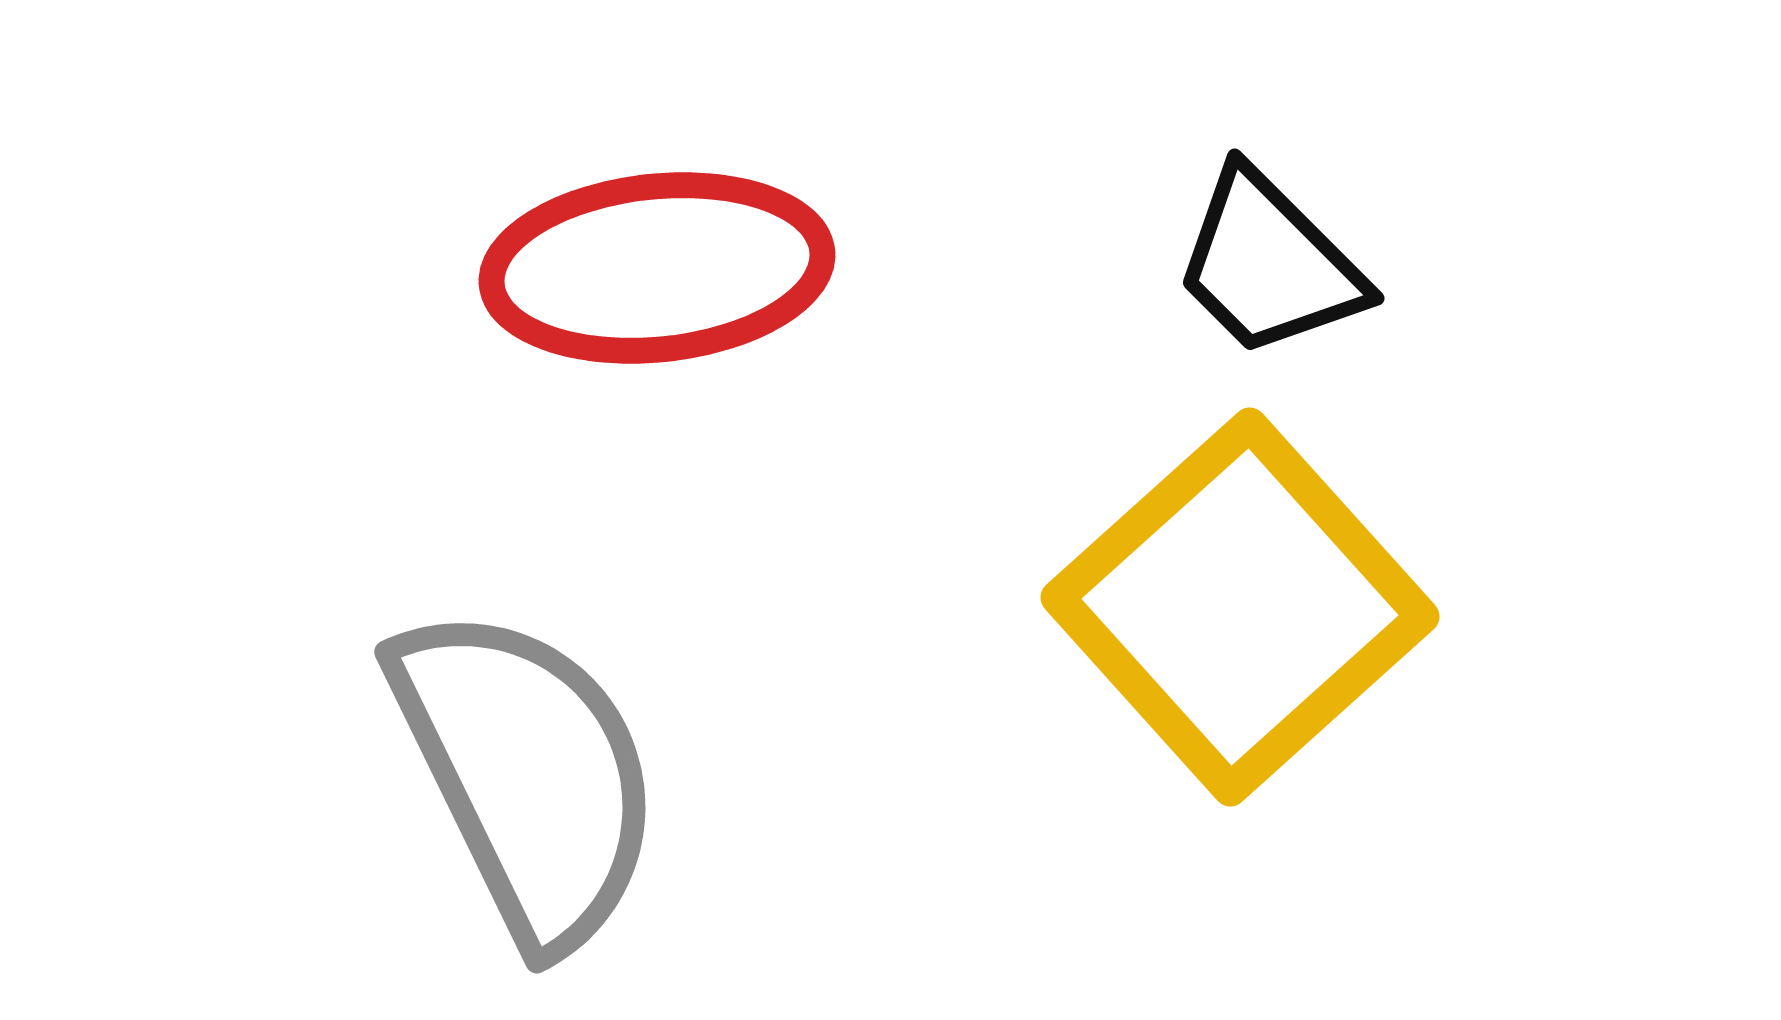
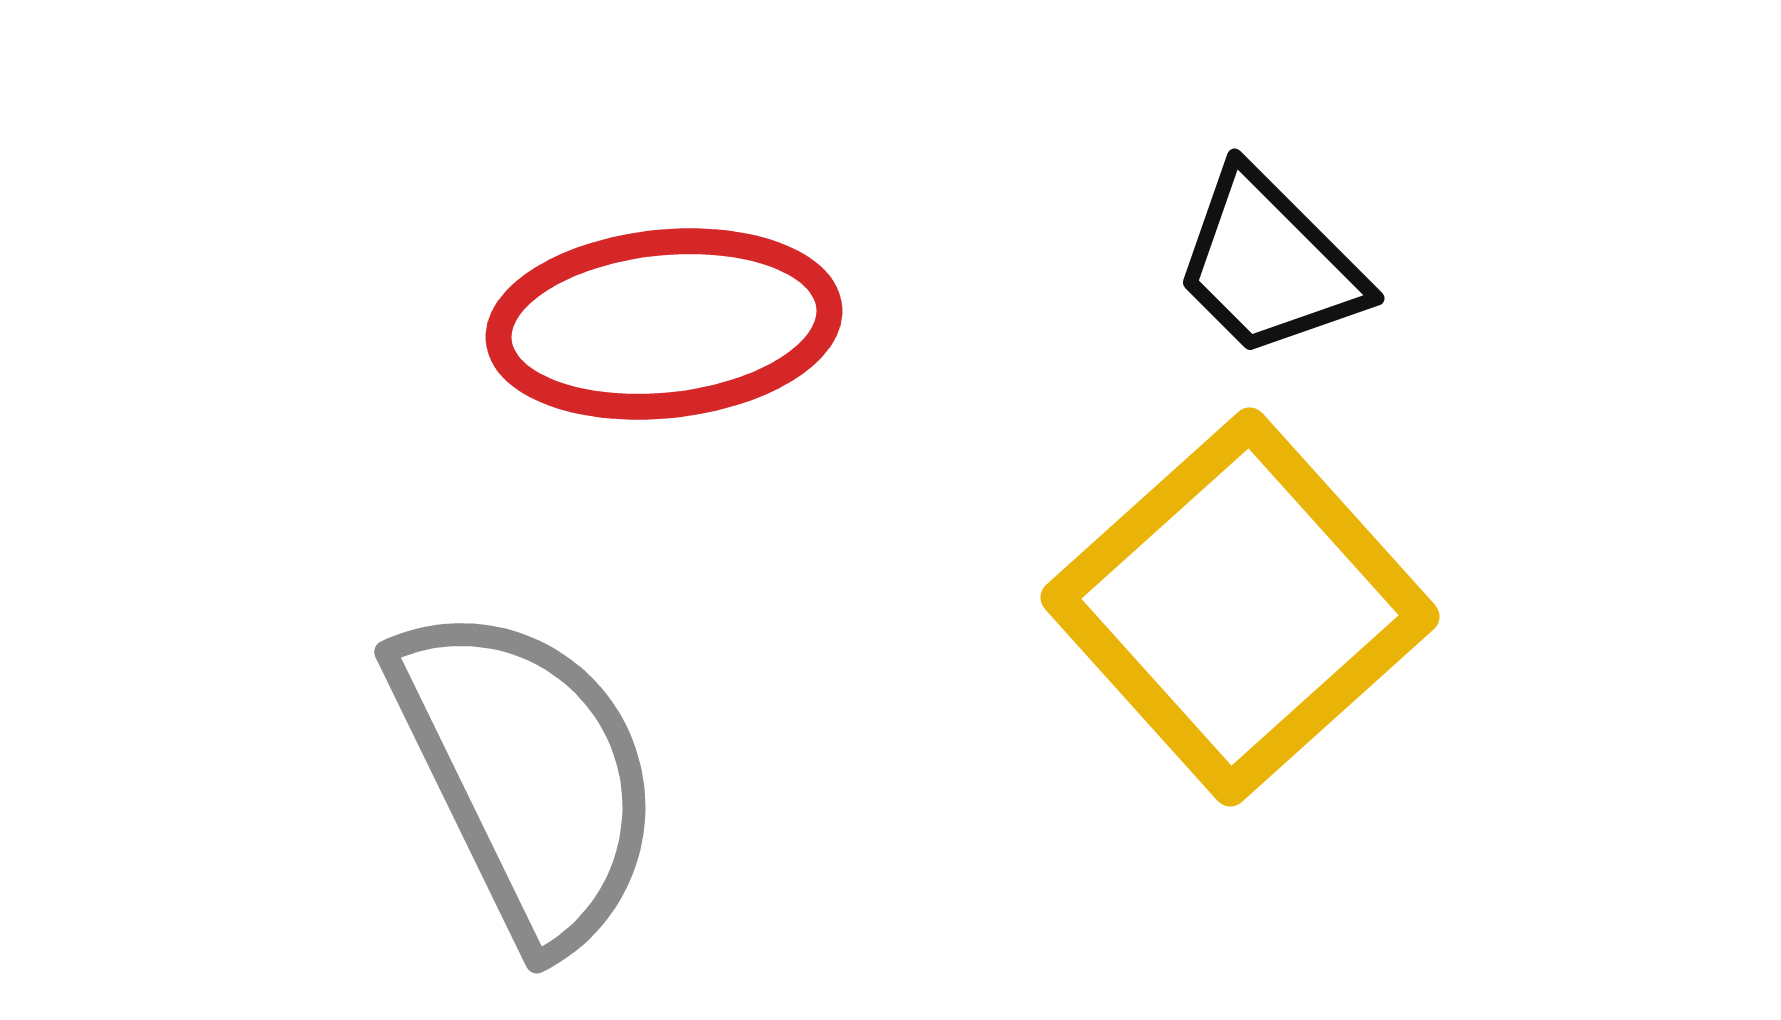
red ellipse: moved 7 px right, 56 px down
